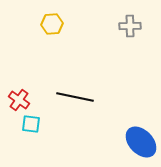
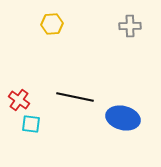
blue ellipse: moved 18 px left, 24 px up; rotated 32 degrees counterclockwise
